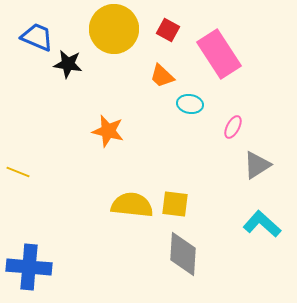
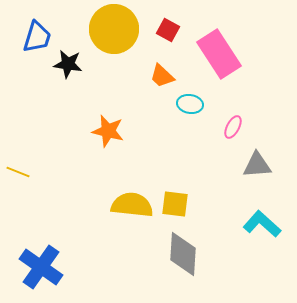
blue trapezoid: rotated 84 degrees clockwise
gray triangle: rotated 28 degrees clockwise
blue cross: moved 12 px right; rotated 30 degrees clockwise
